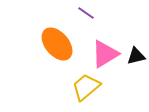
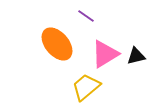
purple line: moved 3 px down
